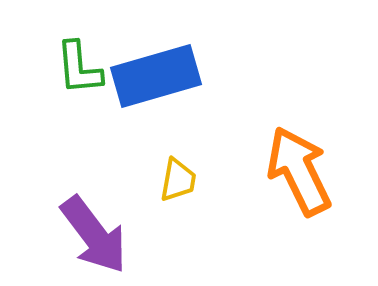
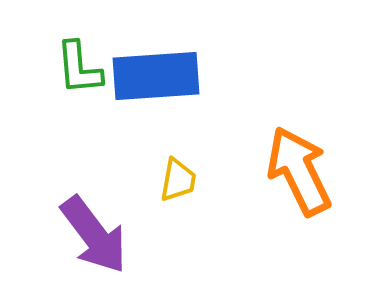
blue rectangle: rotated 12 degrees clockwise
